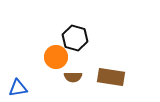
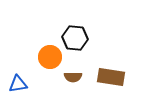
black hexagon: rotated 10 degrees counterclockwise
orange circle: moved 6 px left
blue triangle: moved 4 px up
